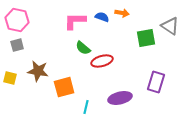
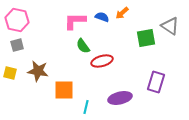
orange arrow: rotated 128 degrees clockwise
green semicircle: moved 2 px up; rotated 14 degrees clockwise
yellow square: moved 5 px up
orange square: moved 3 px down; rotated 15 degrees clockwise
